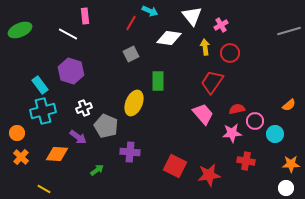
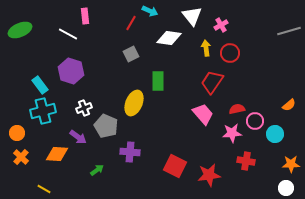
yellow arrow: moved 1 px right, 1 px down
